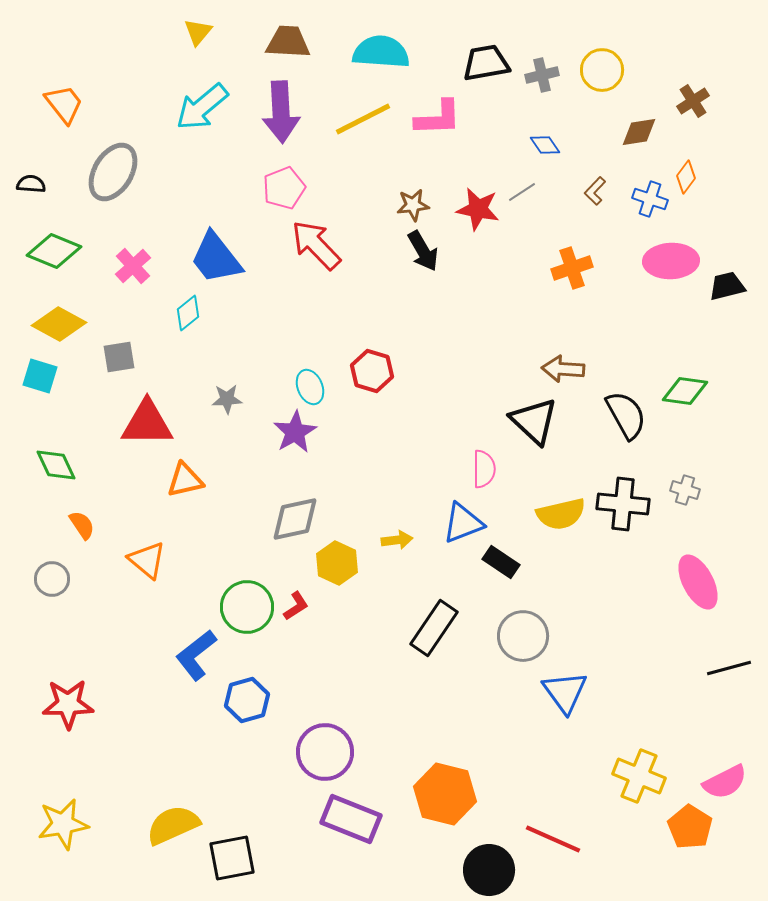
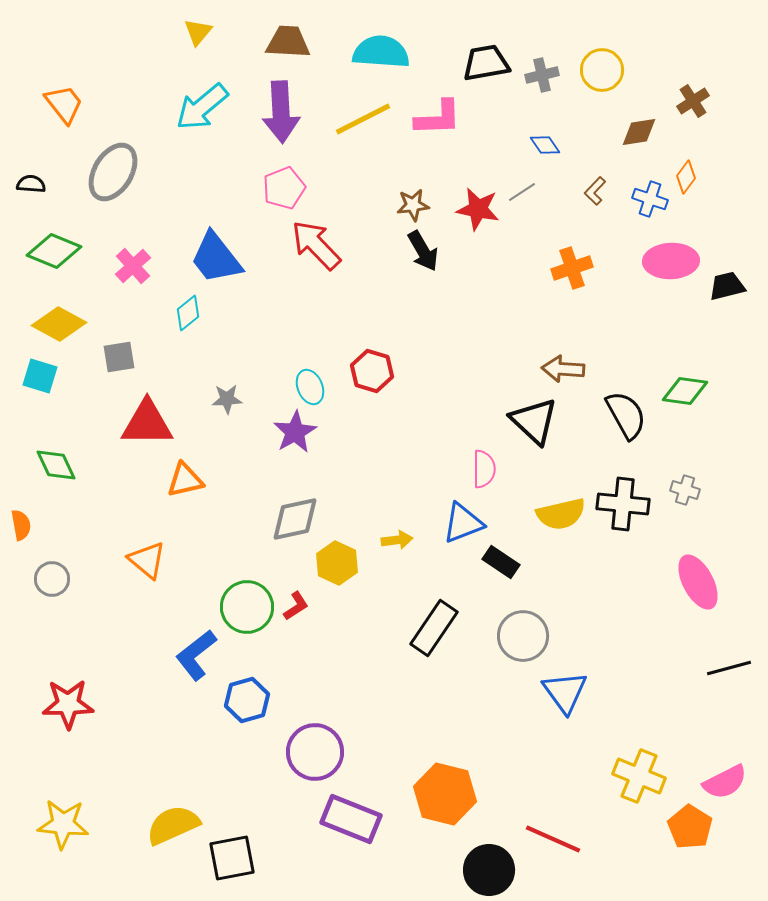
orange semicircle at (82, 525): moved 61 px left; rotated 24 degrees clockwise
purple circle at (325, 752): moved 10 px left
yellow star at (63, 824): rotated 15 degrees clockwise
